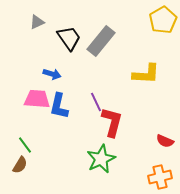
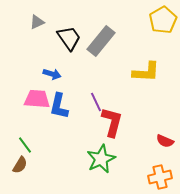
yellow L-shape: moved 2 px up
